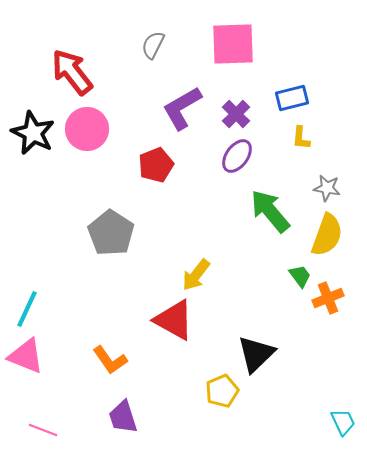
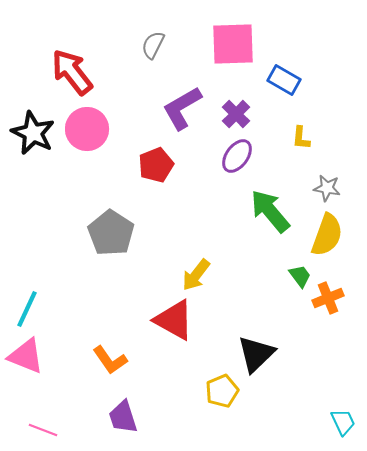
blue rectangle: moved 8 px left, 18 px up; rotated 44 degrees clockwise
